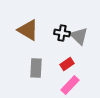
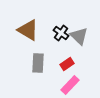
black cross: moved 1 px left; rotated 28 degrees clockwise
gray rectangle: moved 2 px right, 5 px up
